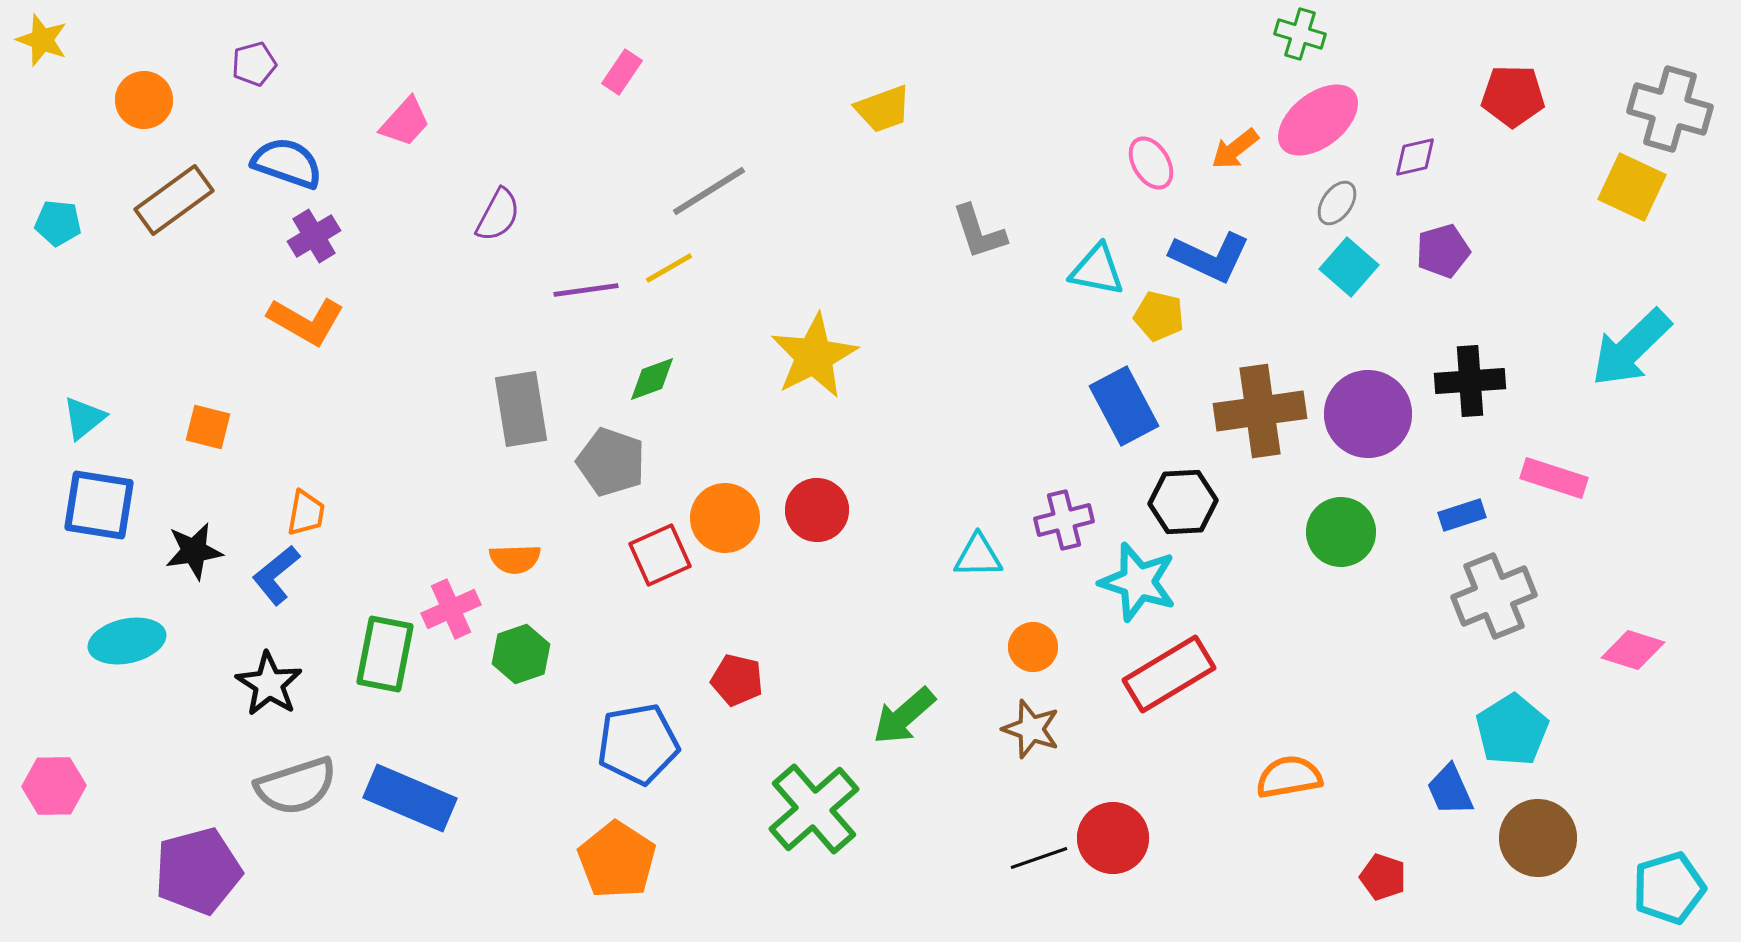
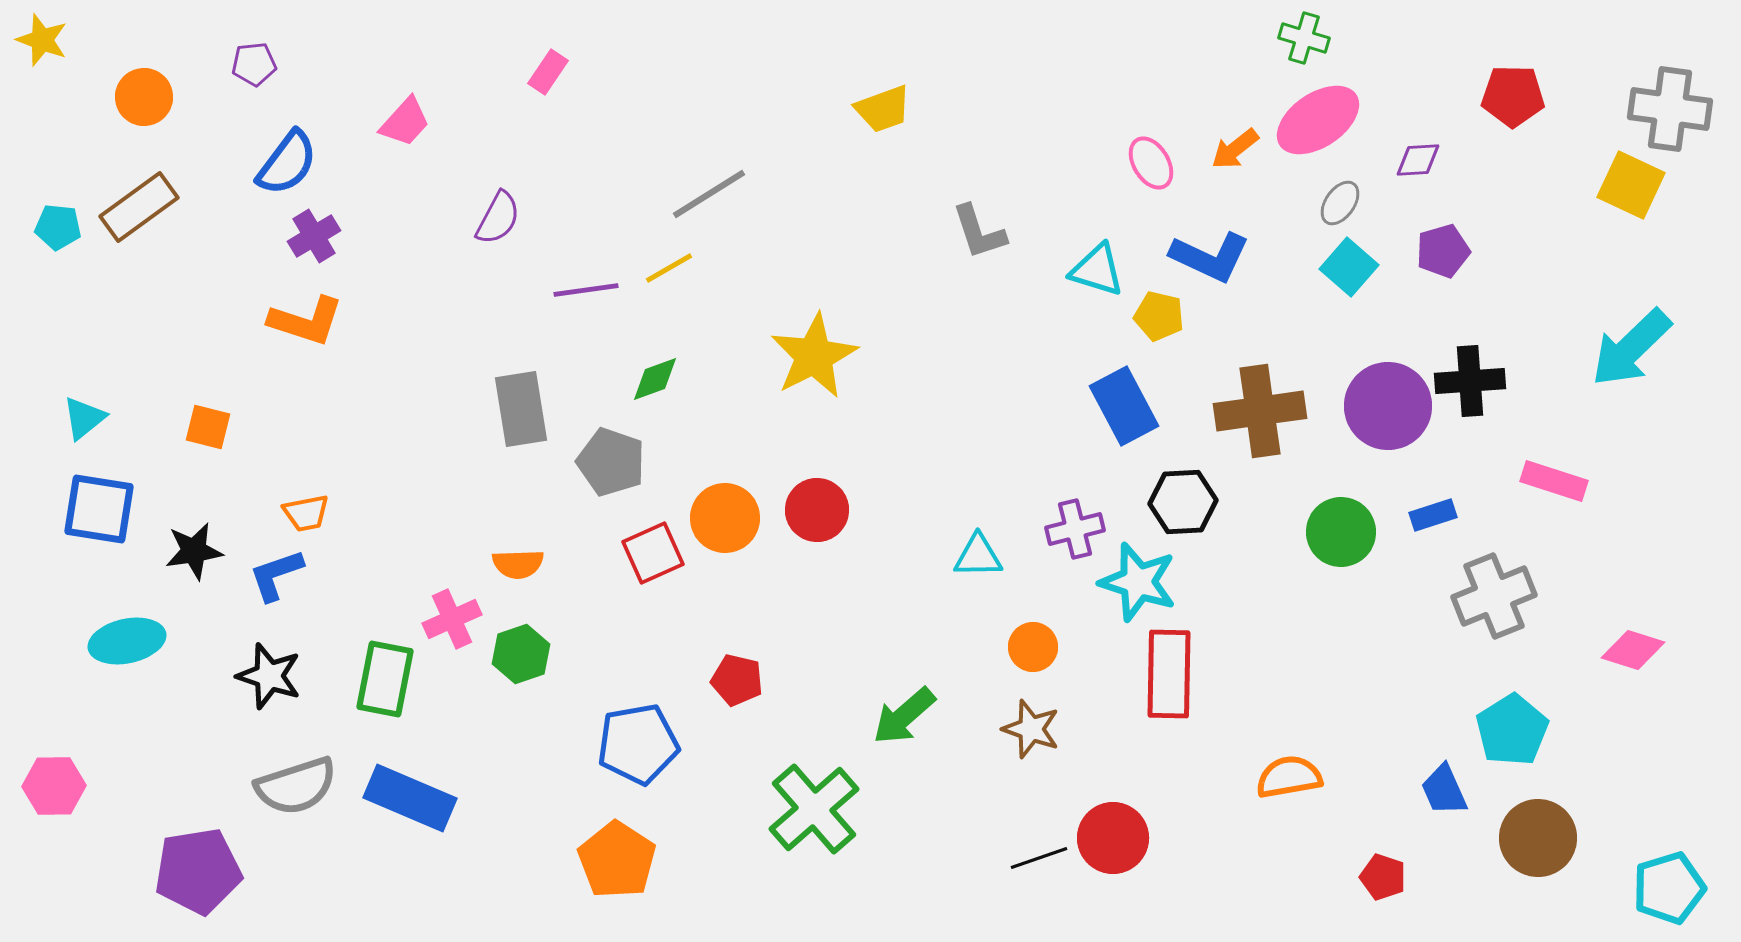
green cross at (1300, 34): moved 4 px right, 4 px down
purple pentagon at (254, 64): rotated 9 degrees clockwise
pink rectangle at (622, 72): moved 74 px left
orange circle at (144, 100): moved 3 px up
gray cross at (1670, 109): rotated 8 degrees counterclockwise
pink ellipse at (1318, 120): rotated 4 degrees clockwise
purple diamond at (1415, 157): moved 3 px right, 3 px down; rotated 9 degrees clockwise
blue semicircle at (287, 163): rotated 108 degrees clockwise
yellow square at (1632, 187): moved 1 px left, 2 px up
gray line at (709, 191): moved 3 px down
brown rectangle at (174, 200): moved 35 px left, 7 px down
gray ellipse at (1337, 203): moved 3 px right
purple semicircle at (498, 215): moved 3 px down
cyan pentagon at (58, 223): moved 4 px down
cyan triangle at (1097, 270): rotated 6 degrees clockwise
orange L-shape at (306, 321): rotated 12 degrees counterclockwise
green diamond at (652, 379): moved 3 px right
purple circle at (1368, 414): moved 20 px right, 8 px up
pink rectangle at (1554, 478): moved 3 px down
blue square at (99, 505): moved 4 px down
orange trapezoid at (306, 513): rotated 69 degrees clockwise
blue rectangle at (1462, 515): moved 29 px left
purple cross at (1064, 520): moved 11 px right, 9 px down
red square at (660, 555): moved 7 px left, 2 px up
orange semicircle at (515, 559): moved 3 px right, 5 px down
blue L-shape at (276, 575): rotated 20 degrees clockwise
pink cross at (451, 609): moved 1 px right, 10 px down
green rectangle at (385, 654): moved 25 px down
red rectangle at (1169, 674): rotated 58 degrees counterclockwise
black star at (269, 684): moved 8 px up; rotated 14 degrees counterclockwise
blue trapezoid at (1450, 790): moved 6 px left
purple pentagon at (198, 871): rotated 6 degrees clockwise
